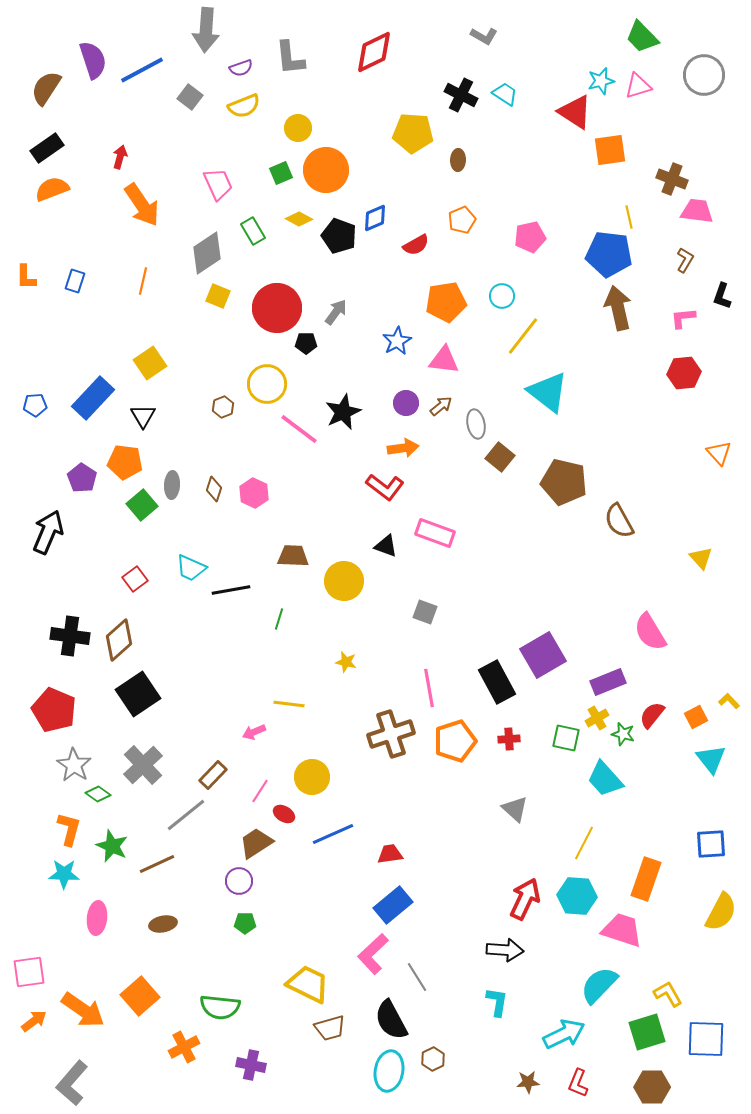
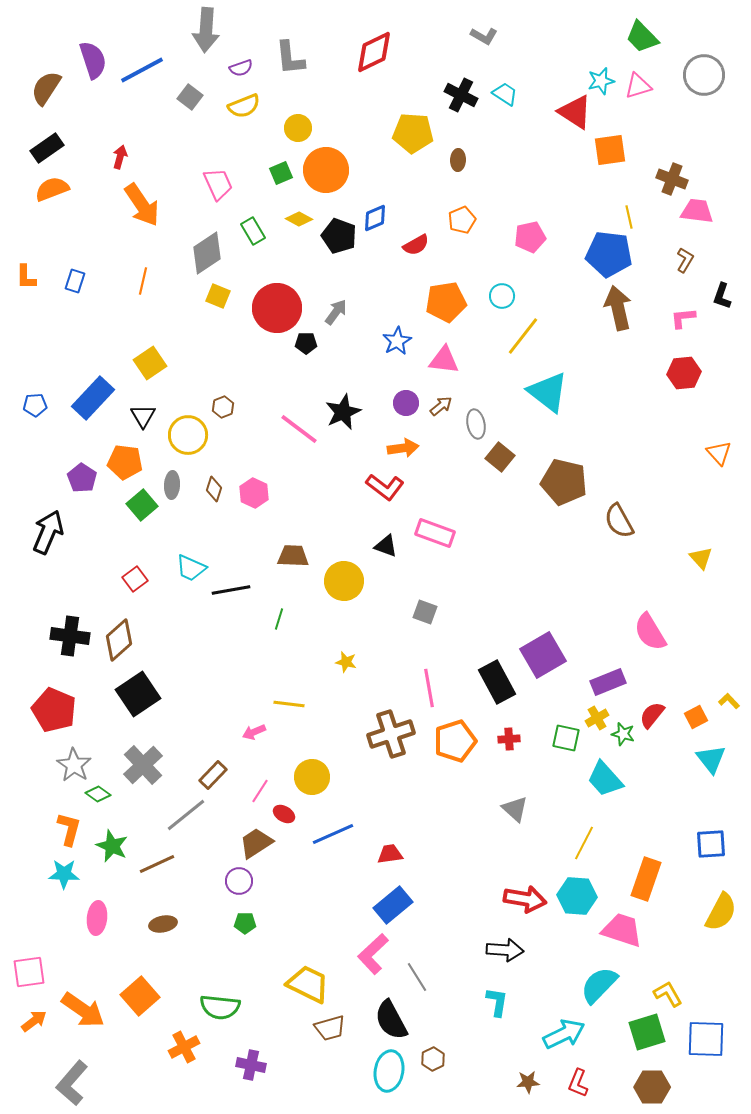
yellow circle at (267, 384): moved 79 px left, 51 px down
red arrow at (525, 899): rotated 75 degrees clockwise
